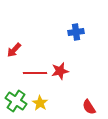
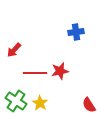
red semicircle: moved 2 px up
